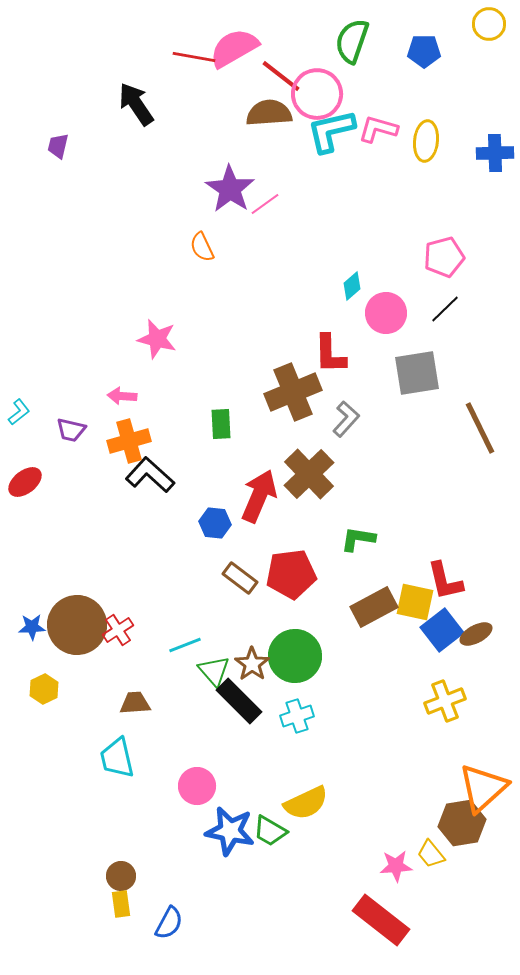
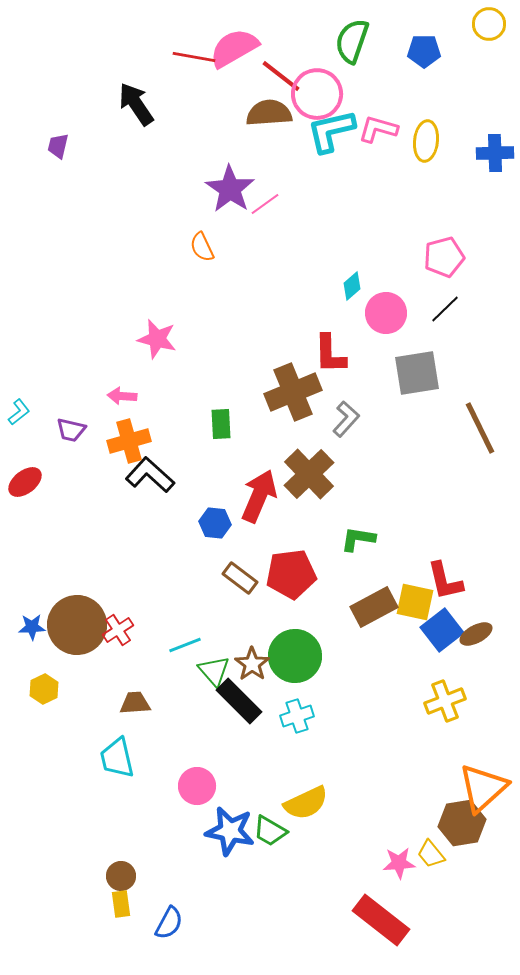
pink star at (396, 866): moved 3 px right, 3 px up
